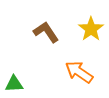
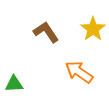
yellow star: moved 2 px right
